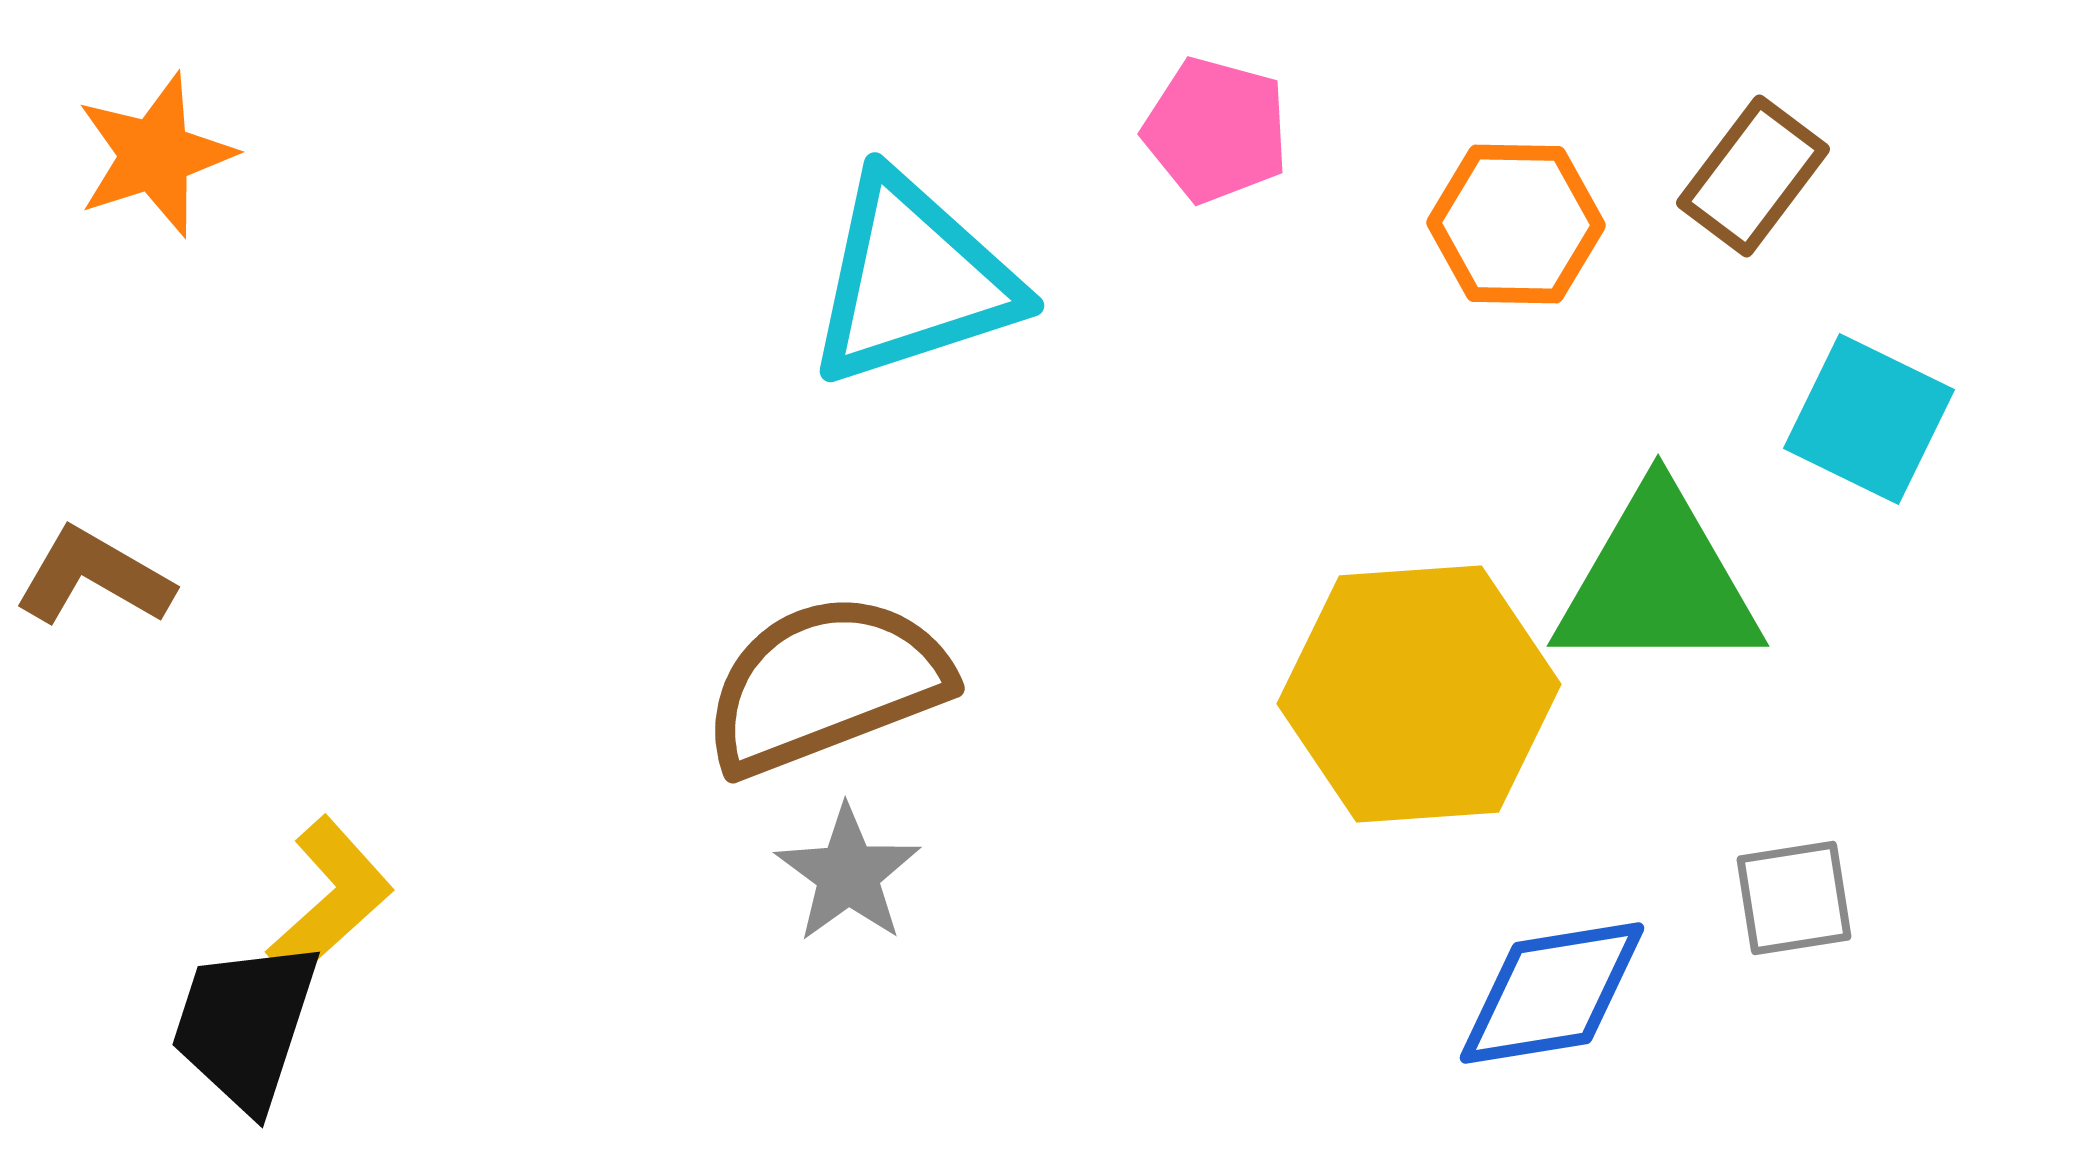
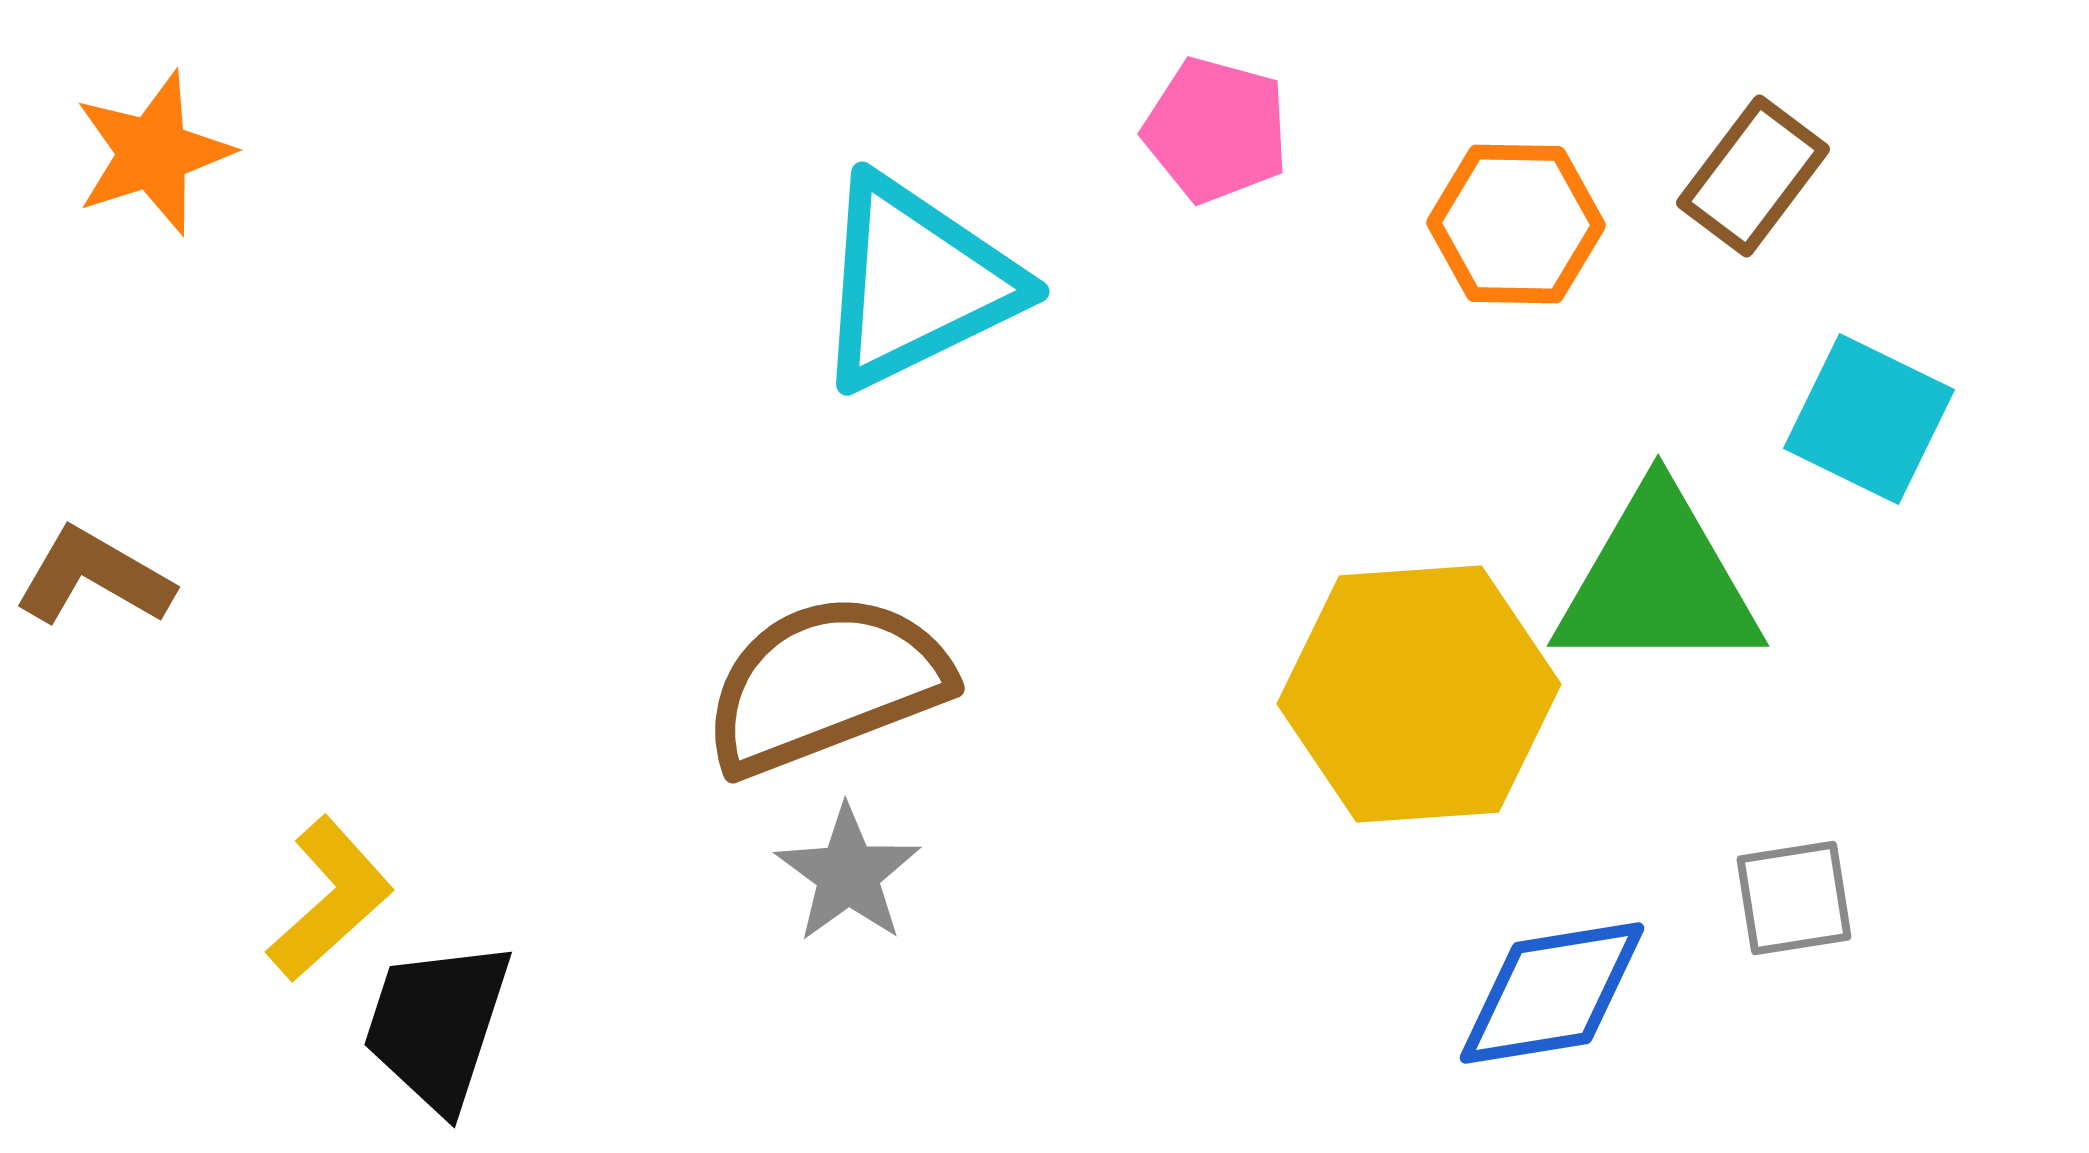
orange star: moved 2 px left, 2 px up
cyan triangle: moved 3 px right, 3 px down; rotated 8 degrees counterclockwise
black trapezoid: moved 192 px right
